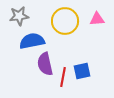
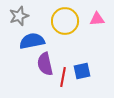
gray star: rotated 12 degrees counterclockwise
